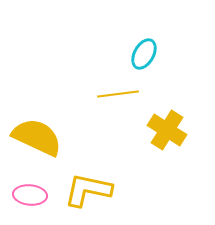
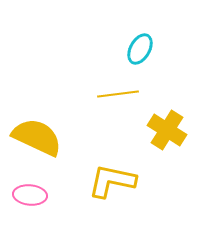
cyan ellipse: moved 4 px left, 5 px up
yellow L-shape: moved 24 px right, 9 px up
